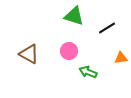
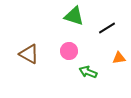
orange triangle: moved 2 px left
